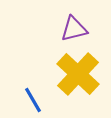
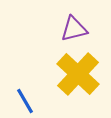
blue line: moved 8 px left, 1 px down
